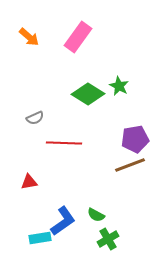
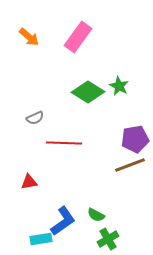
green diamond: moved 2 px up
cyan rectangle: moved 1 px right, 1 px down
